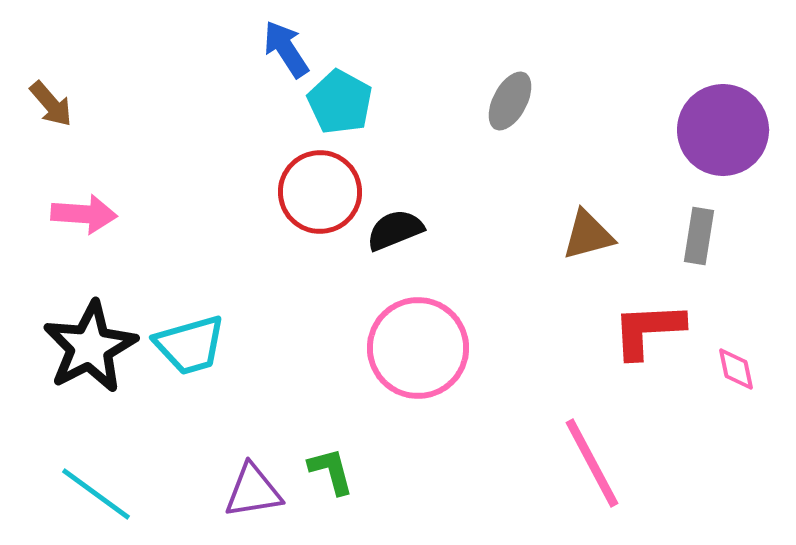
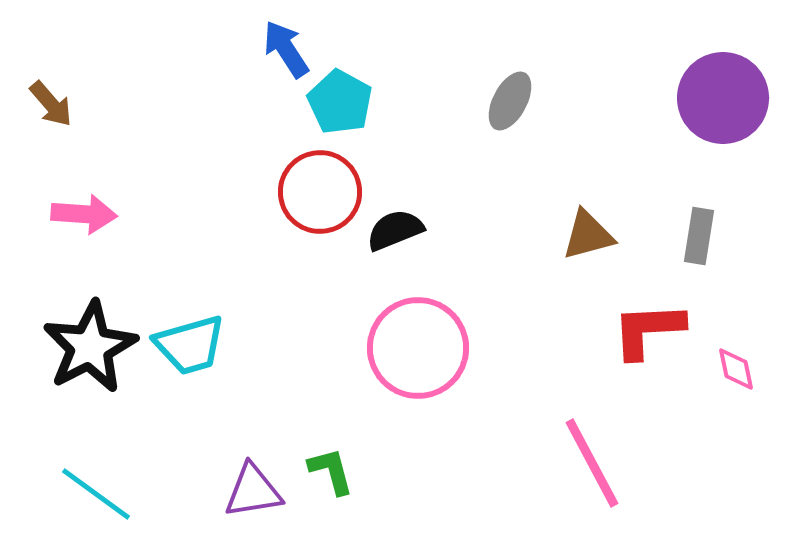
purple circle: moved 32 px up
